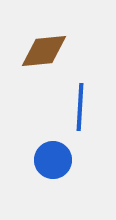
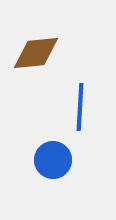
brown diamond: moved 8 px left, 2 px down
